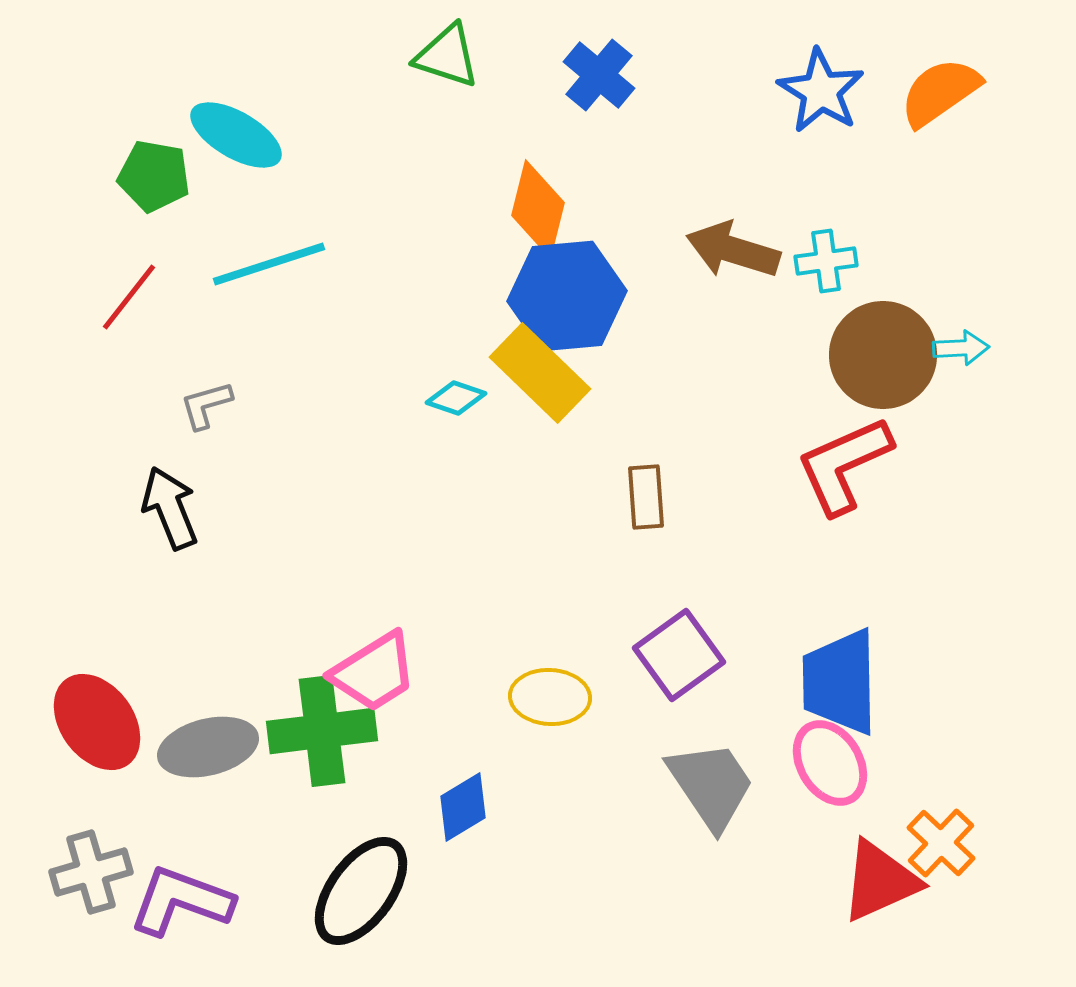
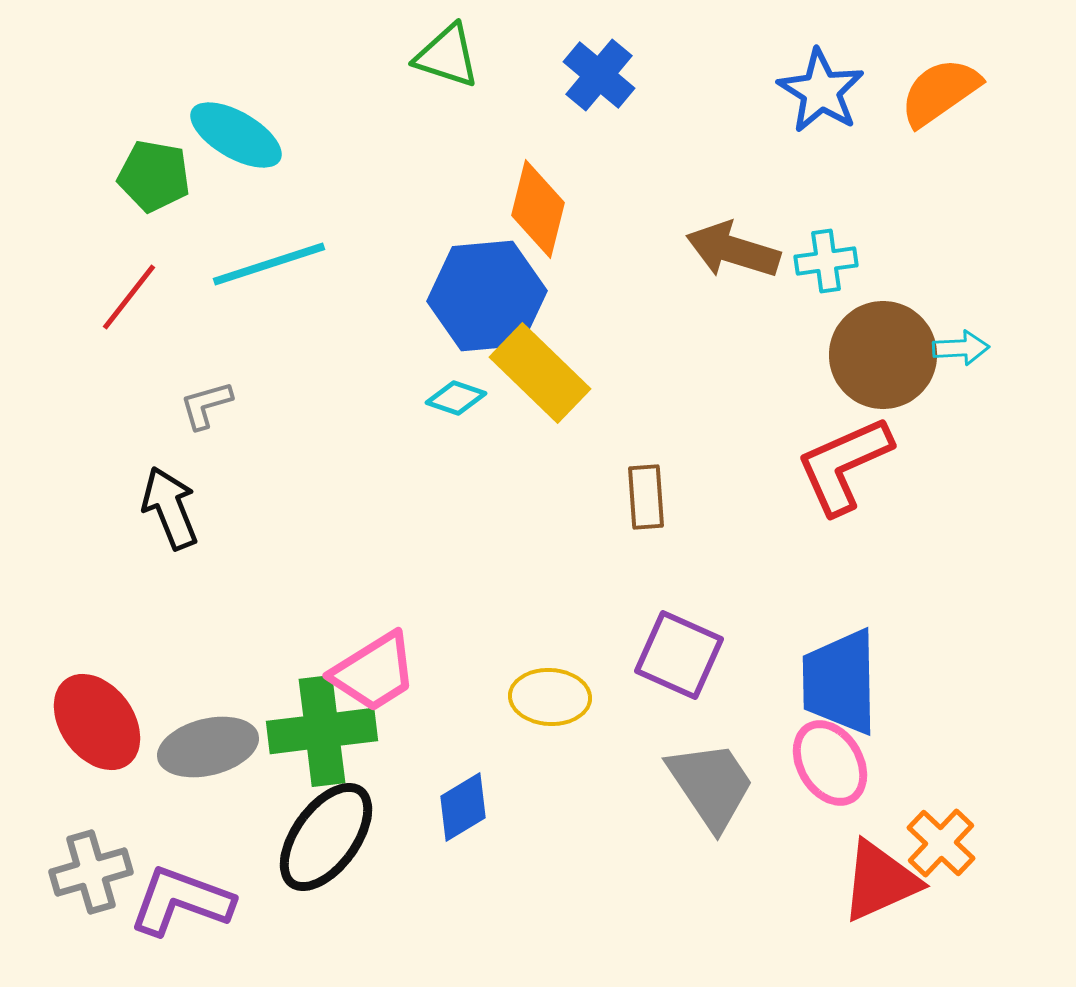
blue hexagon: moved 80 px left
purple square: rotated 30 degrees counterclockwise
black ellipse: moved 35 px left, 54 px up
